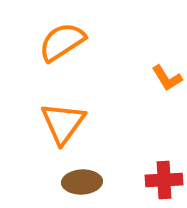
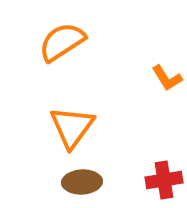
orange triangle: moved 9 px right, 4 px down
red cross: rotated 6 degrees counterclockwise
